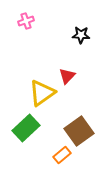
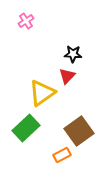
pink cross: rotated 14 degrees counterclockwise
black star: moved 8 px left, 19 px down
orange rectangle: rotated 12 degrees clockwise
